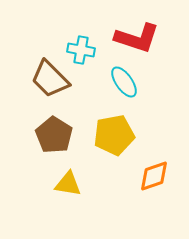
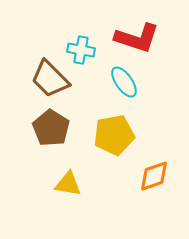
brown pentagon: moved 3 px left, 7 px up
